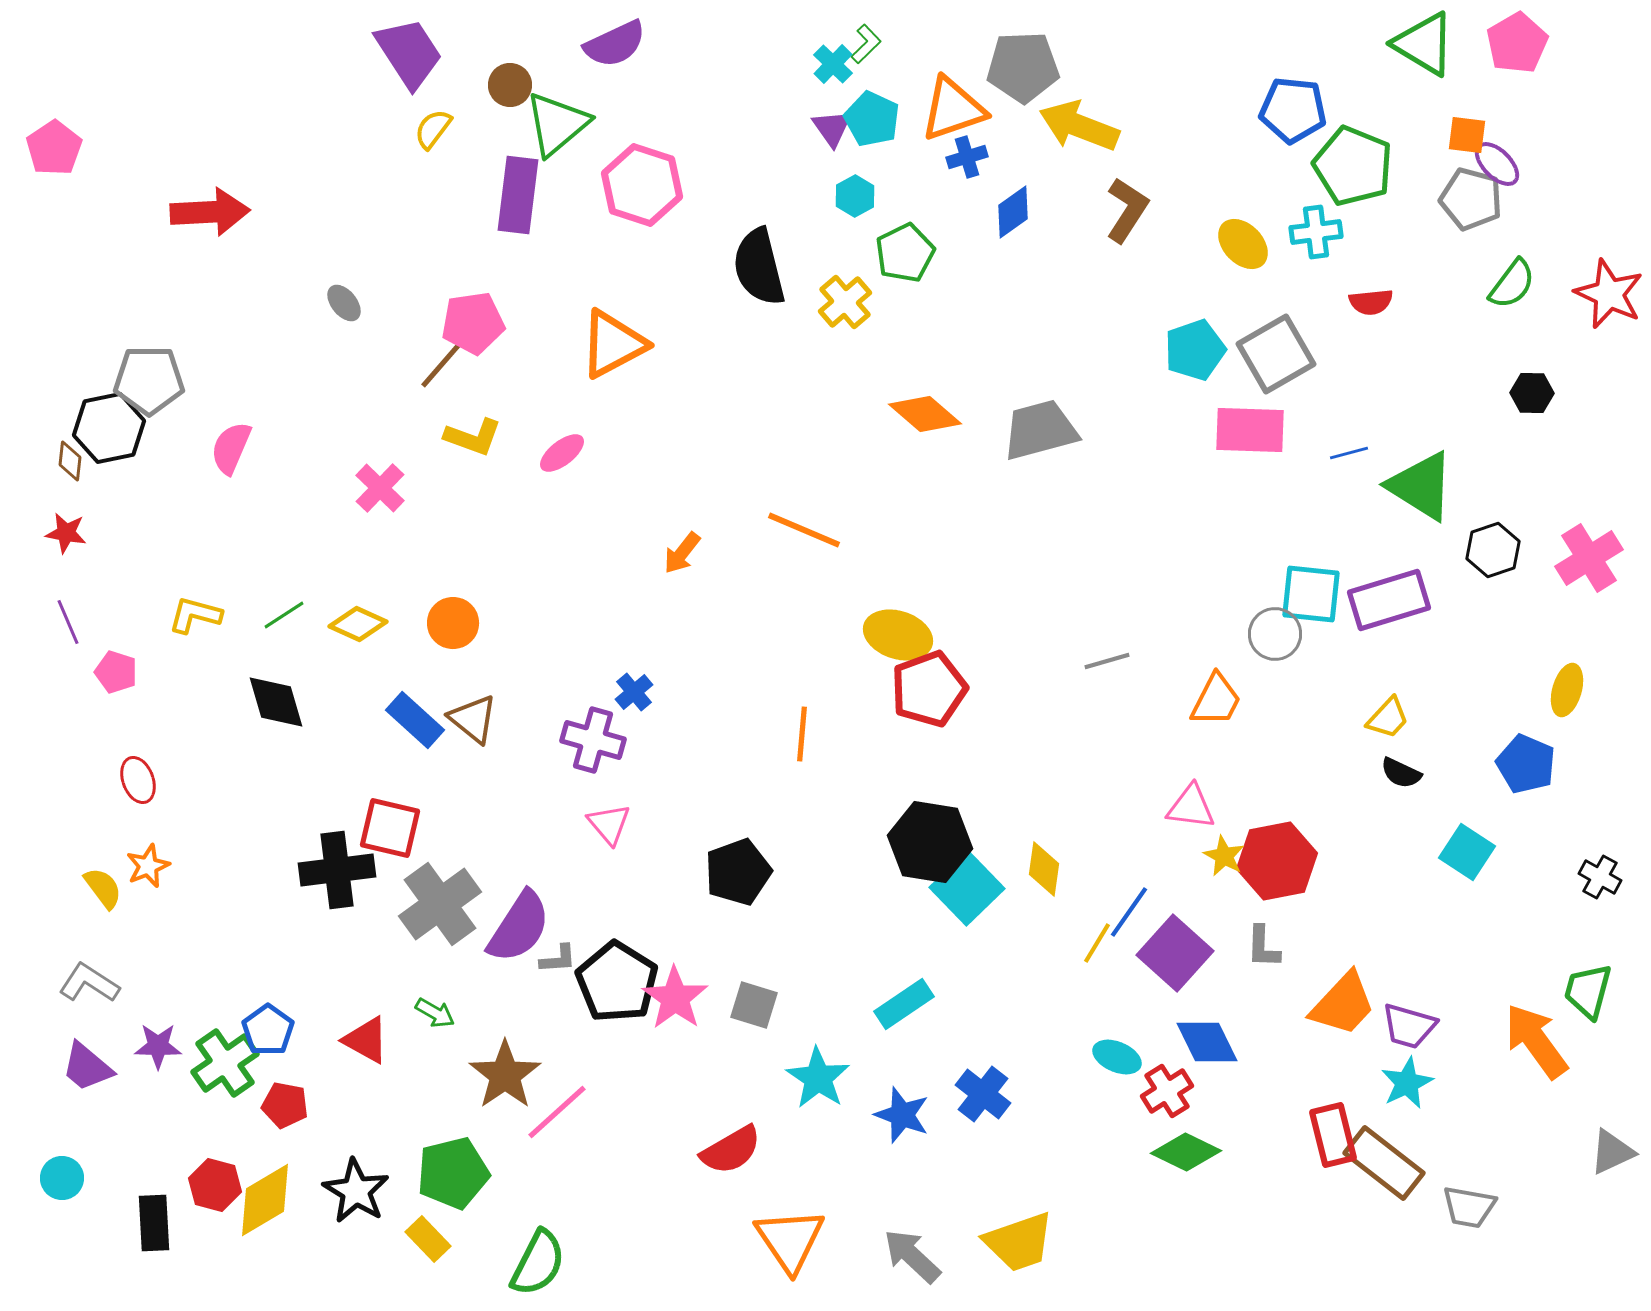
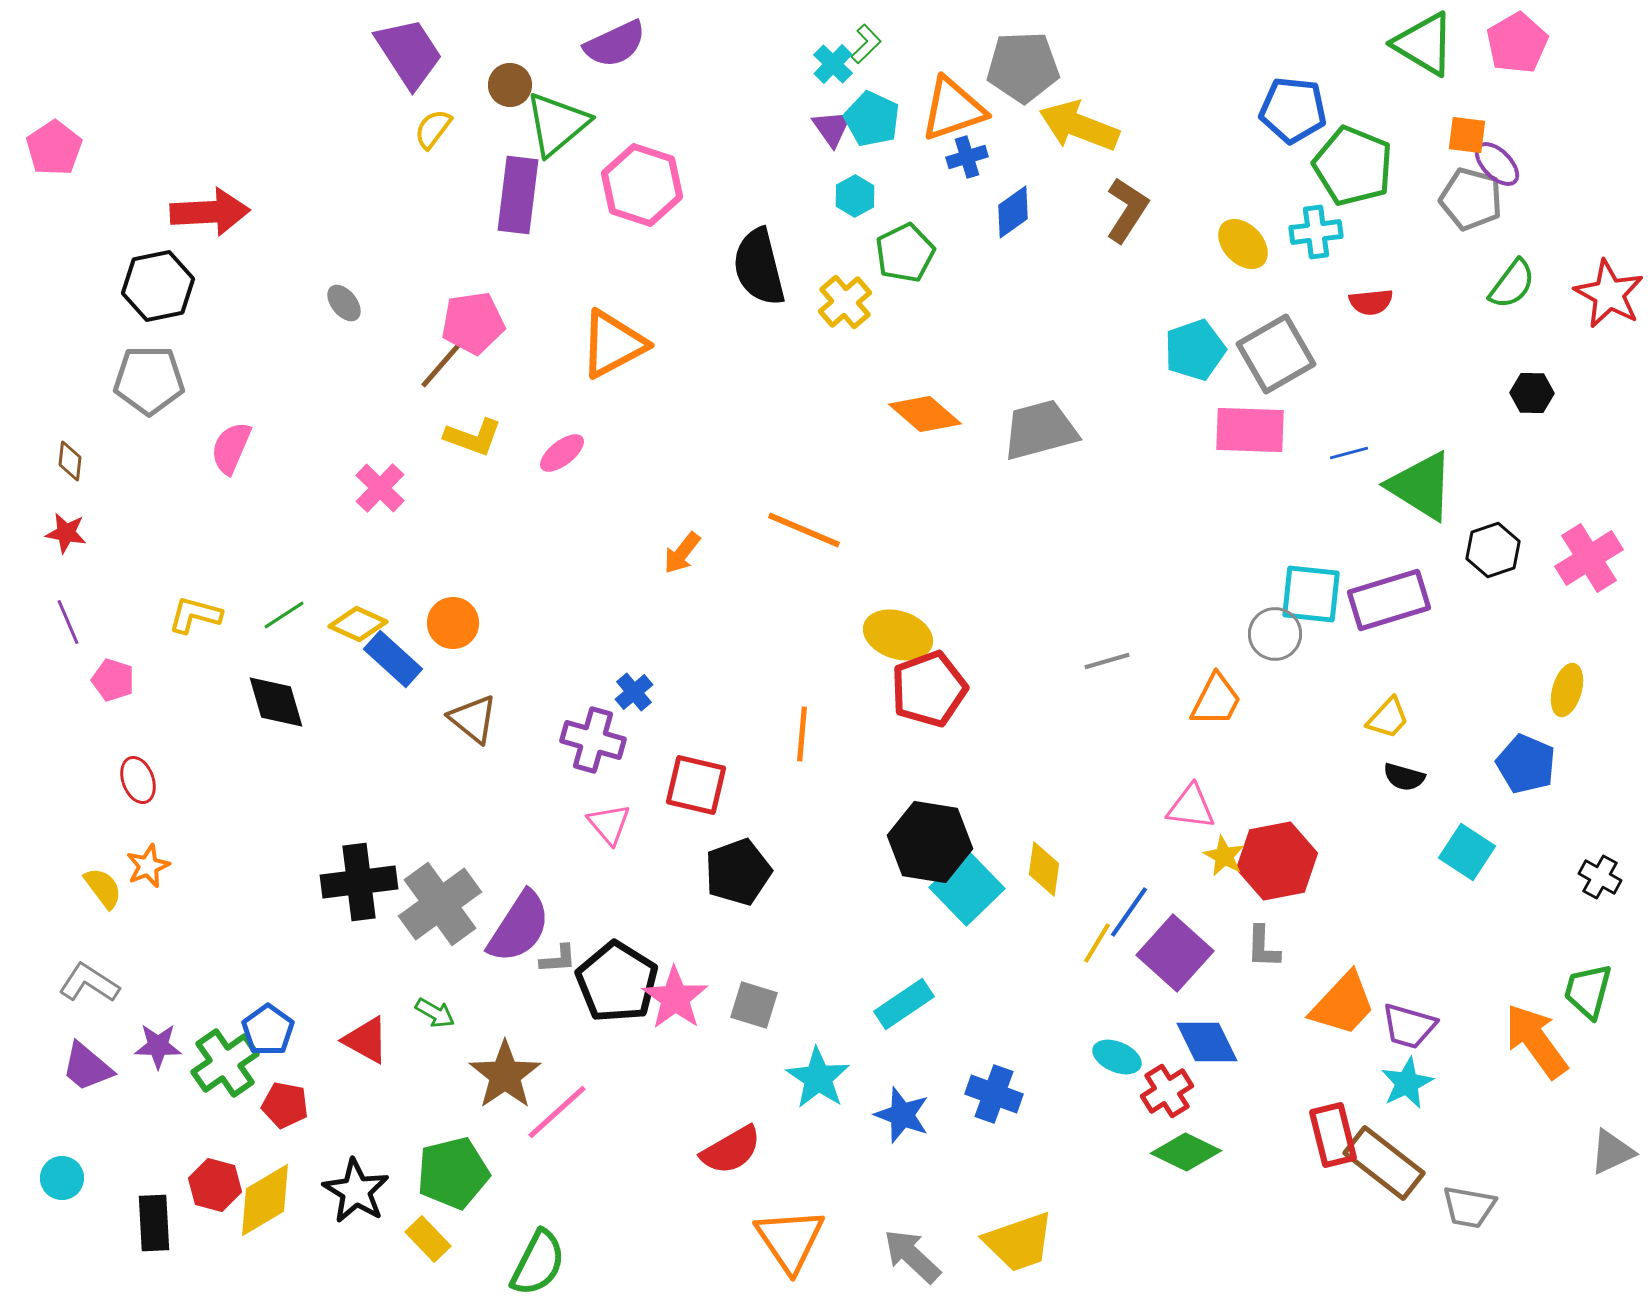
red star at (1609, 294): rotated 4 degrees clockwise
black hexagon at (109, 428): moved 49 px right, 142 px up
pink pentagon at (116, 672): moved 3 px left, 8 px down
blue rectangle at (415, 720): moved 22 px left, 61 px up
black semicircle at (1401, 773): moved 3 px right, 4 px down; rotated 9 degrees counterclockwise
red square at (390, 828): moved 306 px right, 43 px up
black cross at (337, 870): moved 22 px right, 12 px down
blue cross at (983, 1094): moved 11 px right; rotated 18 degrees counterclockwise
